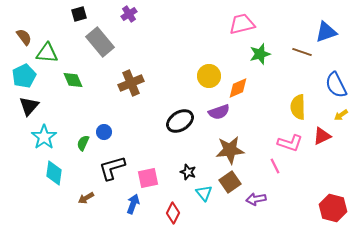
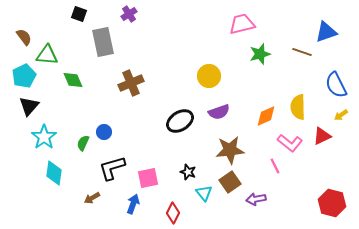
black square: rotated 35 degrees clockwise
gray rectangle: moved 3 px right; rotated 28 degrees clockwise
green triangle: moved 2 px down
orange diamond: moved 28 px right, 28 px down
pink L-shape: rotated 20 degrees clockwise
brown arrow: moved 6 px right
red hexagon: moved 1 px left, 5 px up
